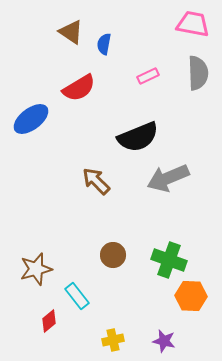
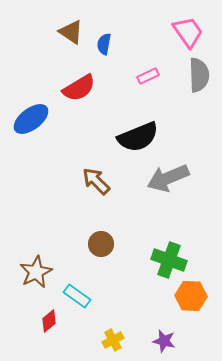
pink trapezoid: moved 5 px left, 8 px down; rotated 44 degrees clockwise
gray semicircle: moved 1 px right, 2 px down
brown circle: moved 12 px left, 11 px up
brown star: moved 3 px down; rotated 12 degrees counterclockwise
cyan rectangle: rotated 16 degrees counterclockwise
yellow cross: rotated 15 degrees counterclockwise
